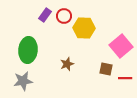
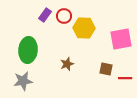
pink square: moved 7 px up; rotated 30 degrees clockwise
